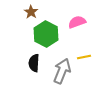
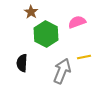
black semicircle: moved 12 px left
